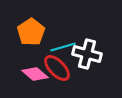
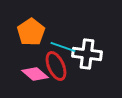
cyan line: rotated 35 degrees clockwise
white cross: rotated 8 degrees counterclockwise
red ellipse: moved 1 px left, 2 px up; rotated 20 degrees clockwise
